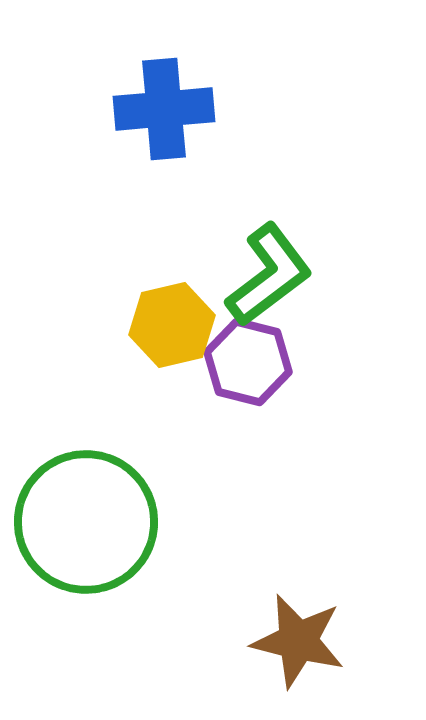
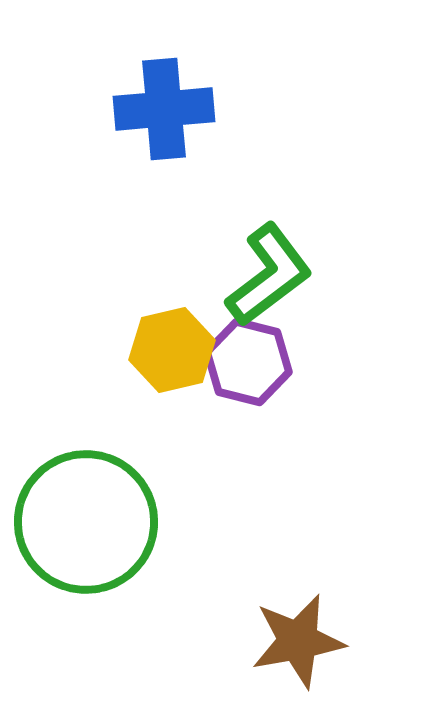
yellow hexagon: moved 25 px down
brown star: rotated 24 degrees counterclockwise
